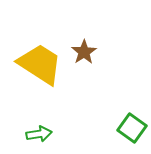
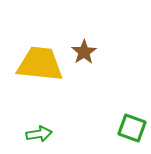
yellow trapezoid: rotated 27 degrees counterclockwise
green square: rotated 16 degrees counterclockwise
